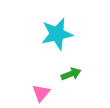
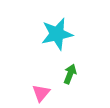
green arrow: moved 1 px left; rotated 48 degrees counterclockwise
